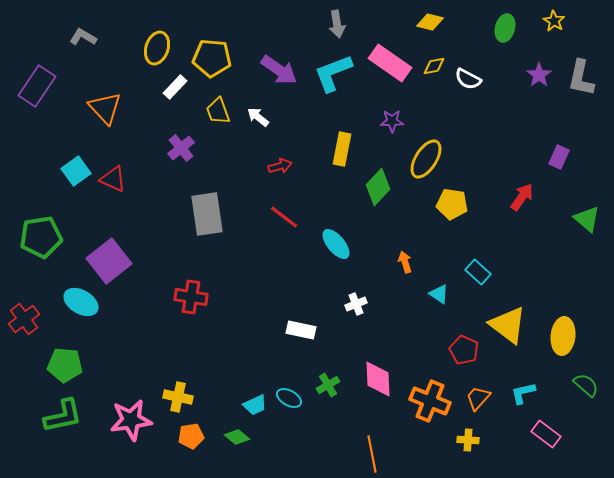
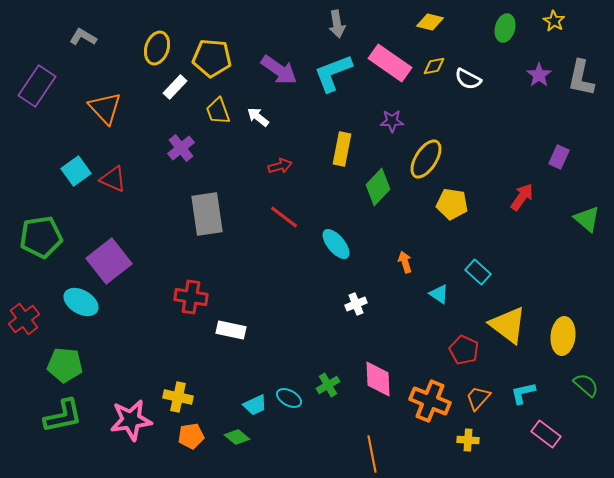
white rectangle at (301, 330): moved 70 px left
